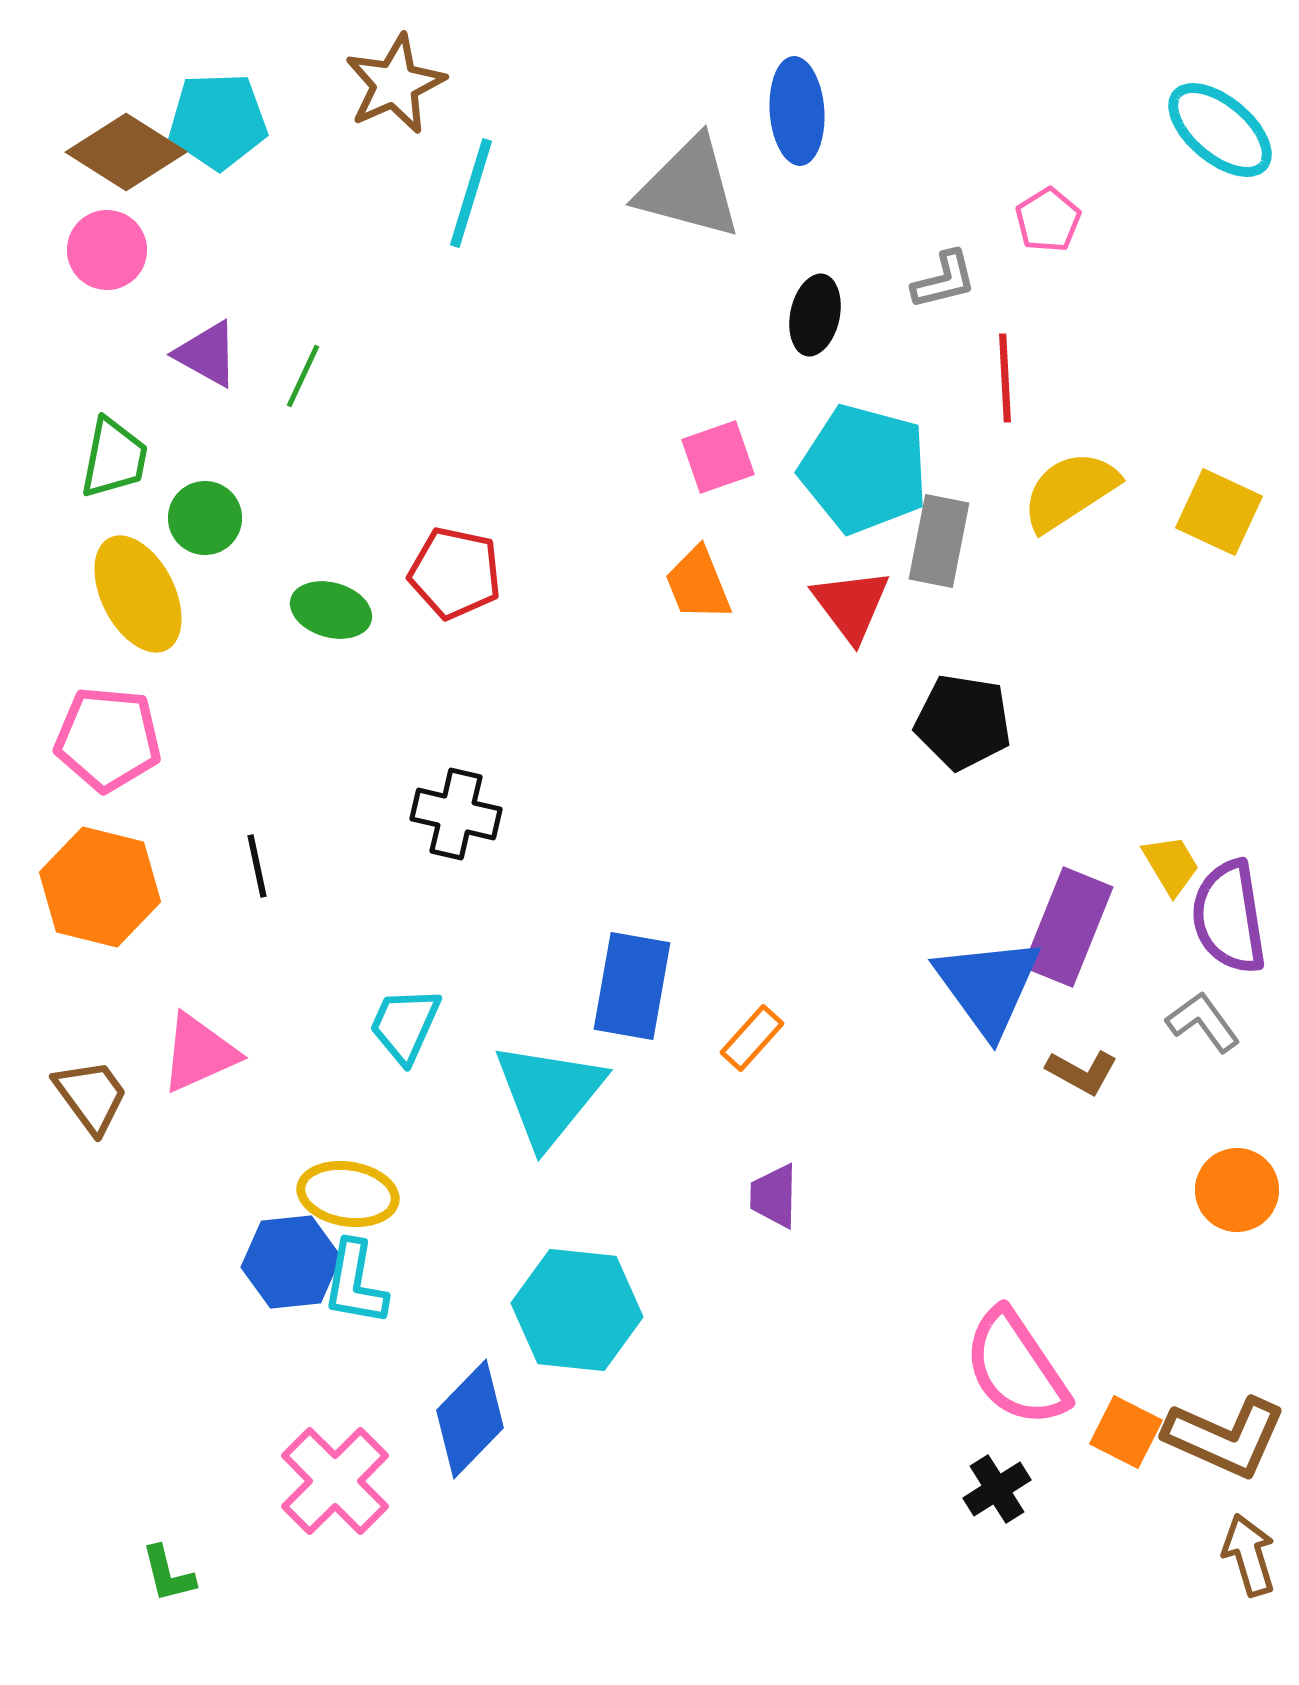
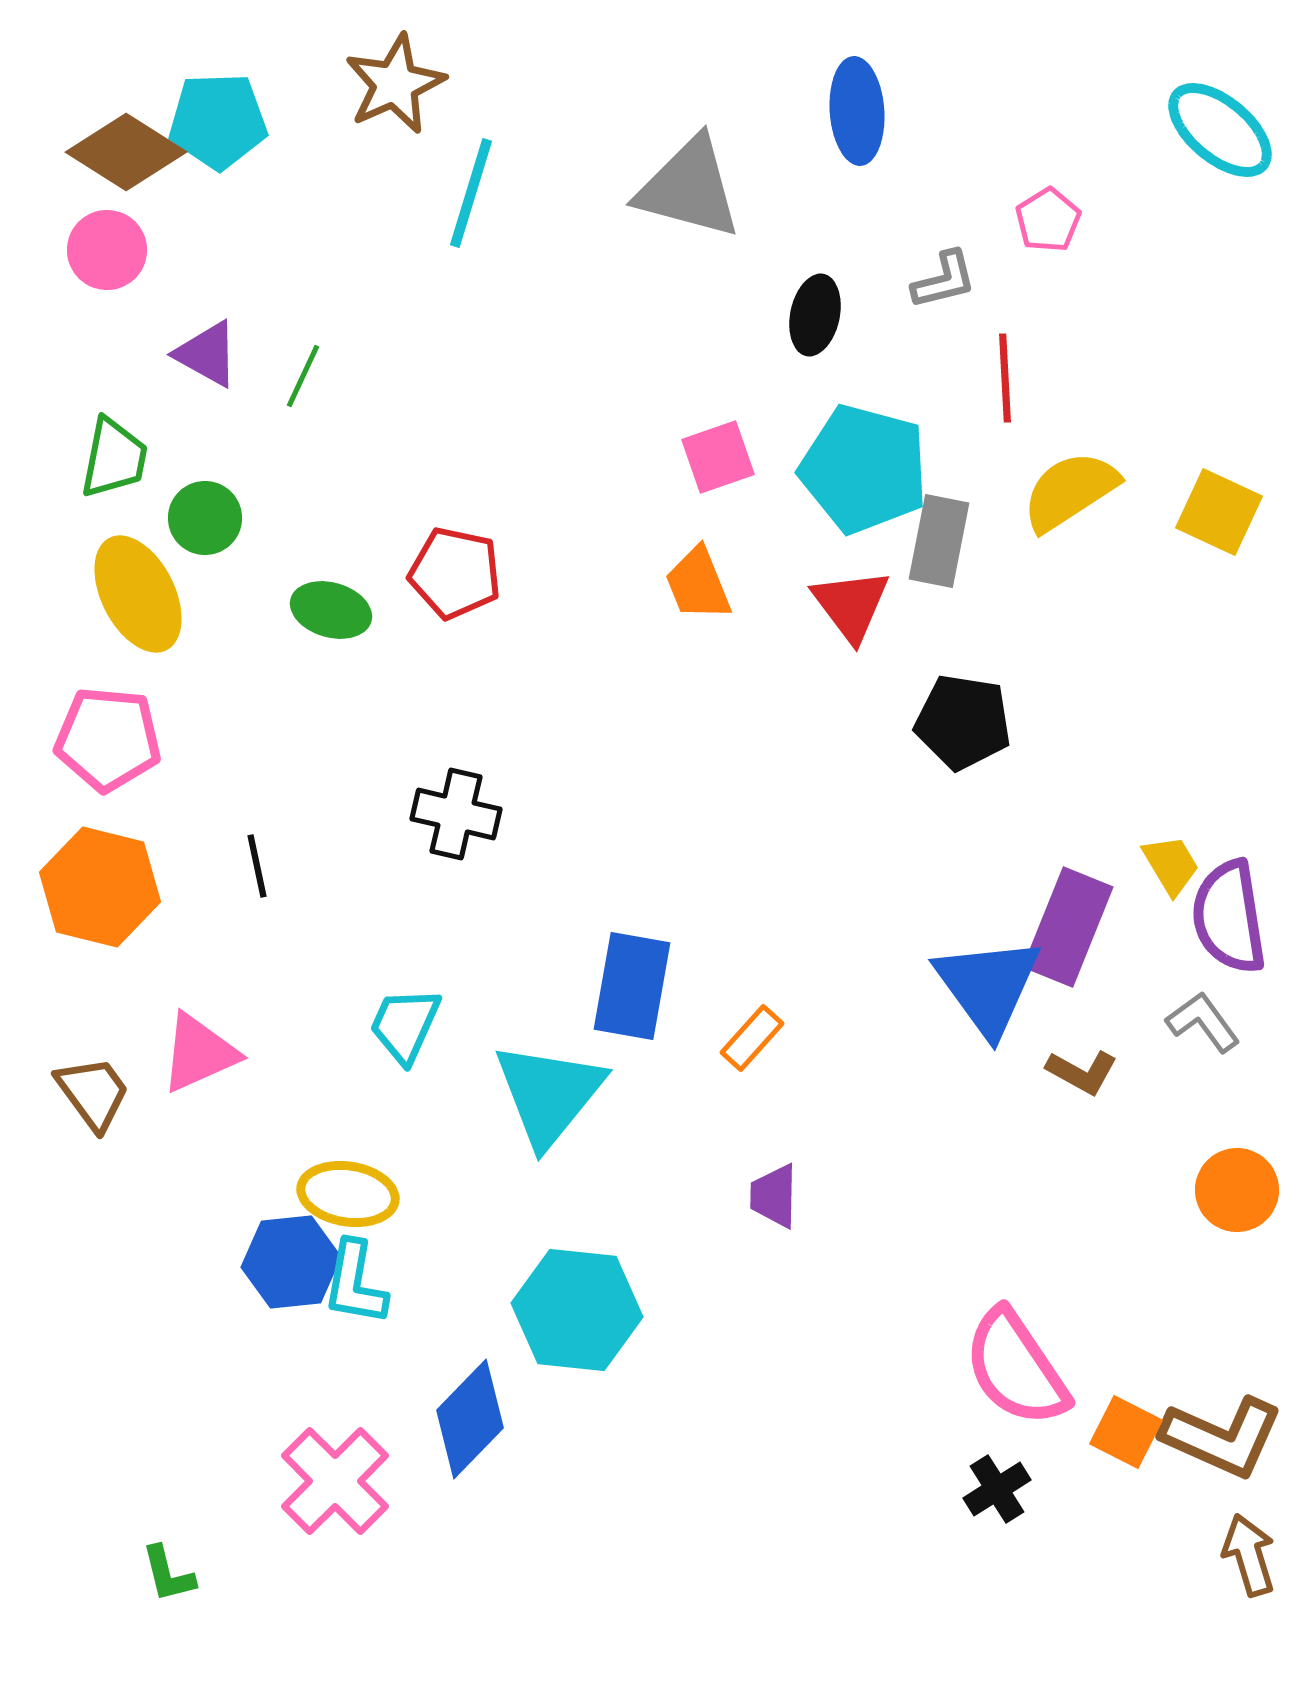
blue ellipse at (797, 111): moved 60 px right
brown trapezoid at (91, 1096): moved 2 px right, 3 px up
brown L-shape at (1225, 1437): moved 3 px left
